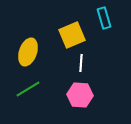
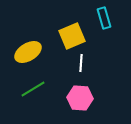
yellow square: moved 1 px down
yellow ellipse: rotated 40 degrees clockwise
green line: moved 5 px right
pink hexagon: moved 3 px down
